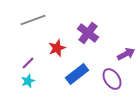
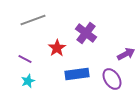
purple cross: moved 2 px left
red star: rotated 12 degrees counterclockwise
purple line: moved 3 px left, 4 px up; rotated 72 degrees clockwise
blue rectangle: rotated 30 degrees clockwise
